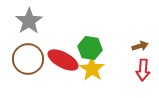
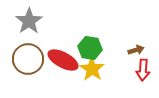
brown arrow: moved 4 px left, 4 px down
